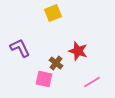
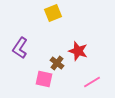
purple L-shape: rotated 120 degrees counterclockwise
brown cross: moved 1 px right
